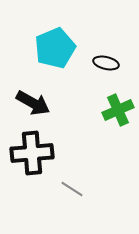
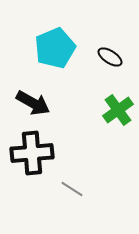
black ellipse: moved 4 px right, 6 px up; rotated 20 degrees clockwise
green cross: rotated 12 degrees counterclockwise
